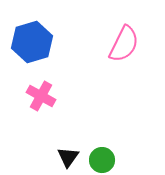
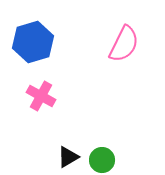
blue hexagon: moved 1 px right
black triangle: rotated 25 degrees clockwise
